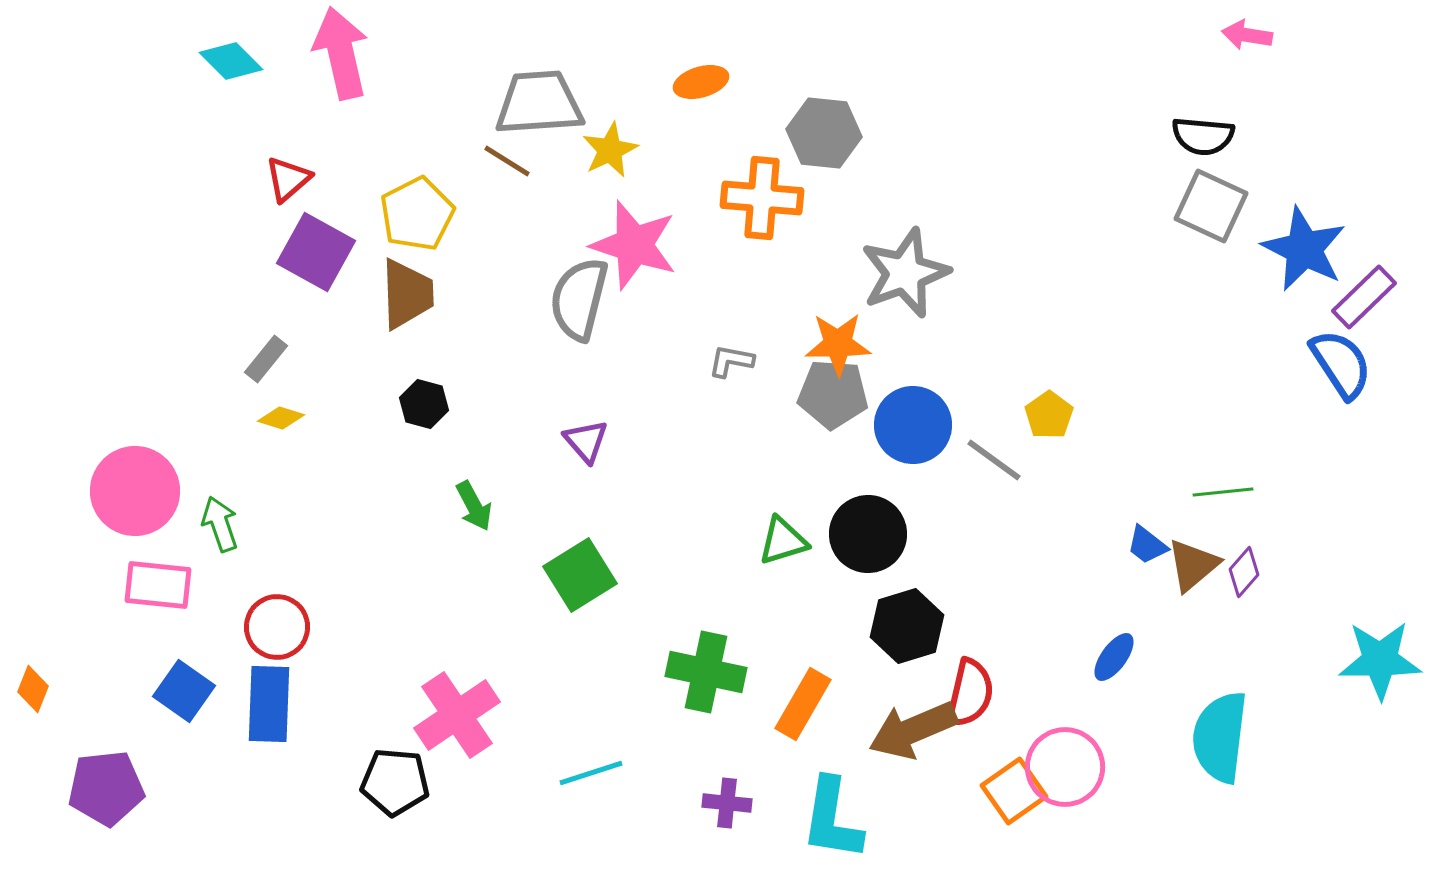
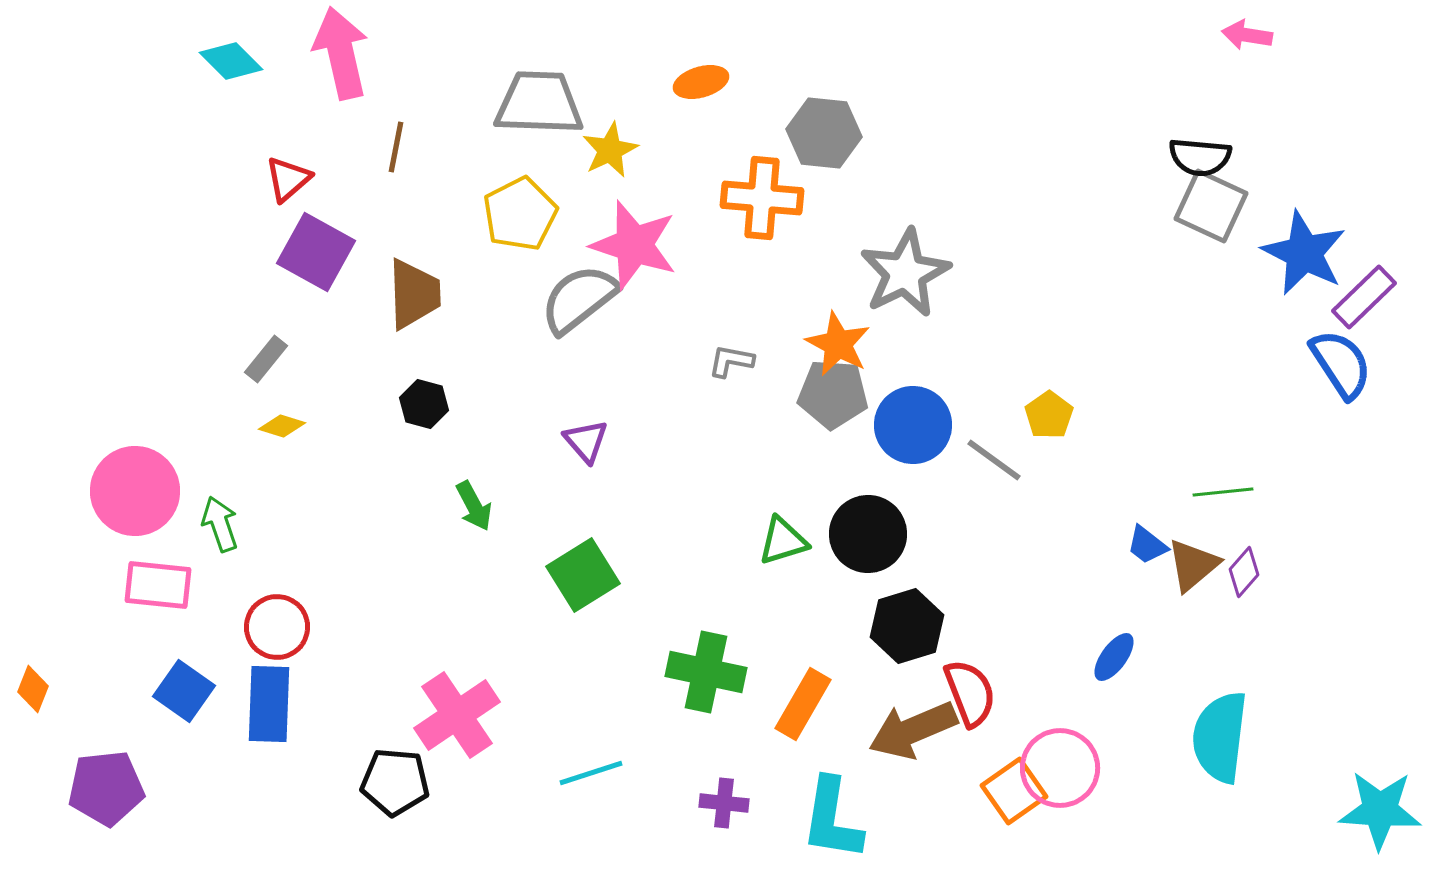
gray trapezoid at (539, 103): rotated 6 degrees clockwise
black semicircle at (1203, 136): moved 3 px left, 21 px down
brown line at (507, 161): moved 111 px left, 14 px up; rotated 69 degrees clockwise
yellow pentagon at (417, 214): moved 103 px right
blue star at (1304, 249): moved 4 px down
gray star at (905, 273): rotated 6 degrees counterclockwise
brown trapezoid at (407, 294): moved 7 px right
gray semicircle at (579, 299): rotated 38 degrees clockwise
orange star at (838, 344): rotated 28 degrees clockwise
yellow diamond at (281, 418): moved 1 px right, 8 px down
green square at (580, 575): moved 3 px right
cyan star at (1380, 660): moved 150 px down; rotated 4 degrees clockwise
red semicircle at (970, 693): rotated 34 degrees counterclockwise
pink circle at (1065, 767): moved 5 px left, 1 px down
purple cross at (727, 803): moved 3 px left
